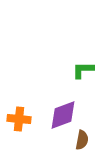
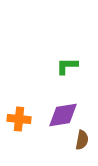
green L-shape: moved 16 px left, 4 px up
purple diamond: rotated 12 degrees clockwise
